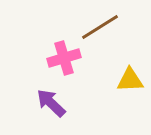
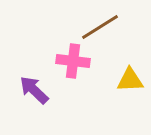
pink cross: moved 9 px right, 3 px down; rotated 24 degrees clockwise
purple arrow: moved 17 px left, 13 px up
